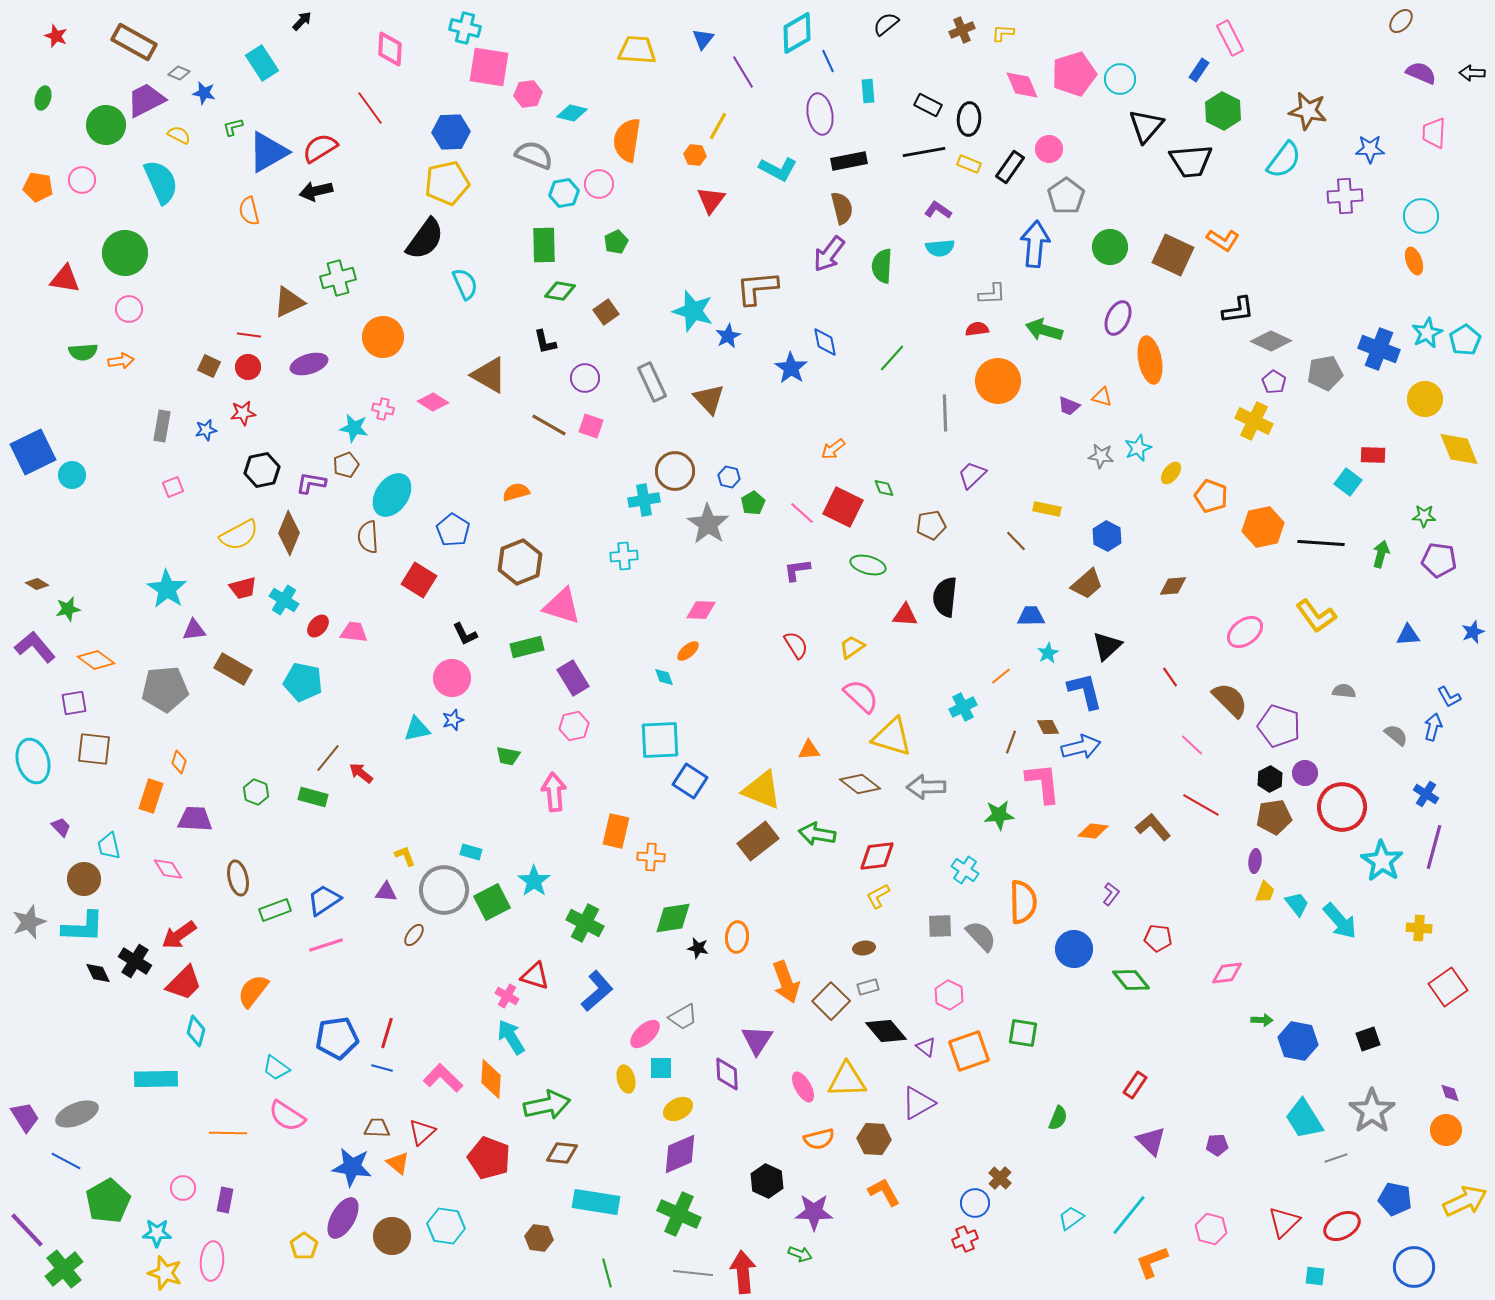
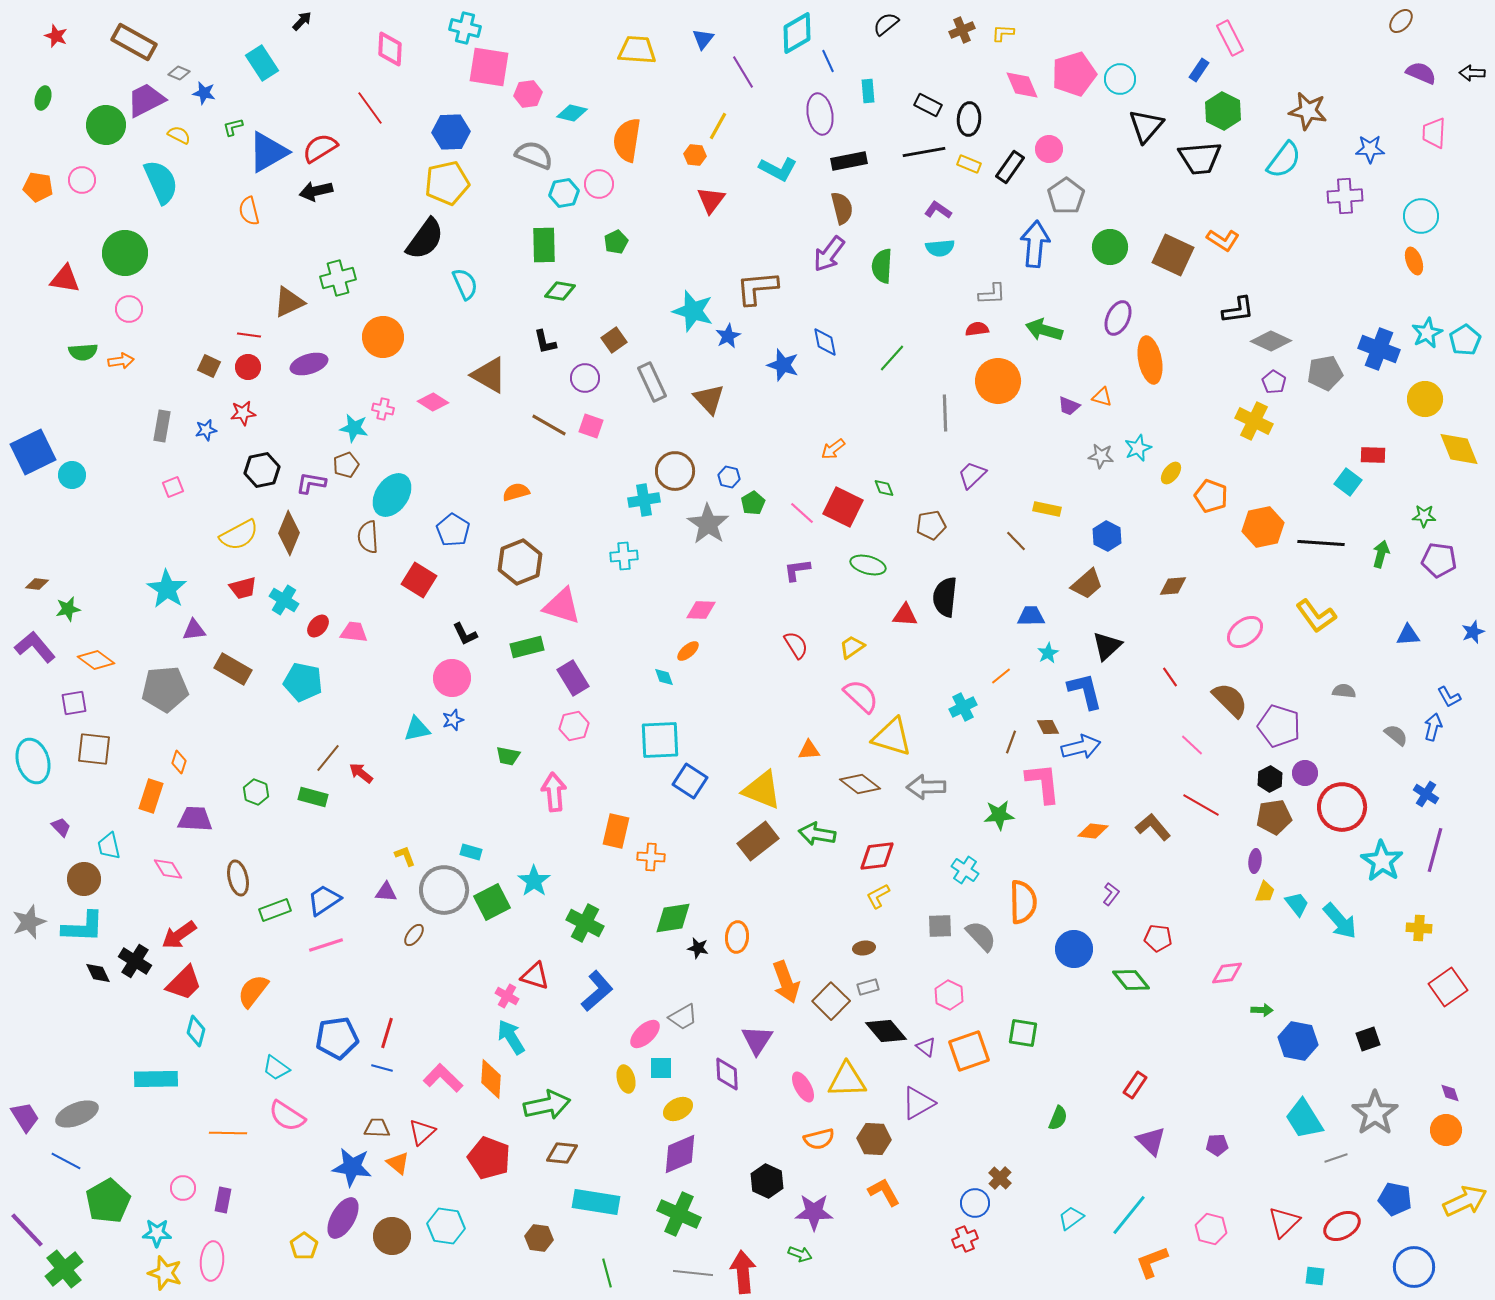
black trapezoid at (1191, 161): moved 9 px right, 3 px up
brown square at (606, 312): moved 8 px right, 28 px down
blue star at (791, 368): moved 8 px left, 3 px up; rotated 16 degrees counterclockwise
brown diamond at (37, 584): rotated 25 degrees counterclockwise
purple line at (1434, 847): moved 1 px right, 3 px down
green arrow at (1262, 1020): moved 10 px up
gray star at (1372, 1111): moved 3 px right, 2 px down
purple rectangle at (225, 1200): moved 2 px left
